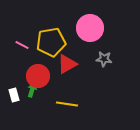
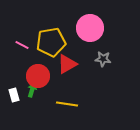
gray star: moved 1 px left
